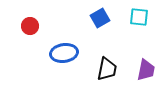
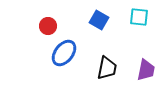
blue square: moved 1 px left, 2 px down; rotated 30 degrees counterclockwise
red circle: moved 18 px right
blue ellipse: rotated 44 degrees counterclockwise
black trapezoid: moved 1 px up
